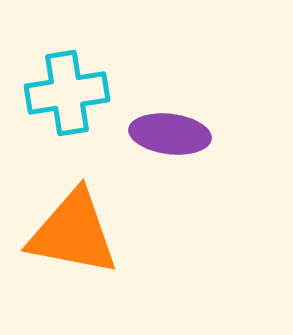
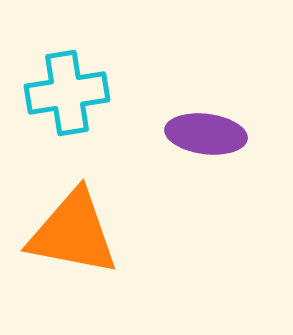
purple ellipse: moved 36 px right
